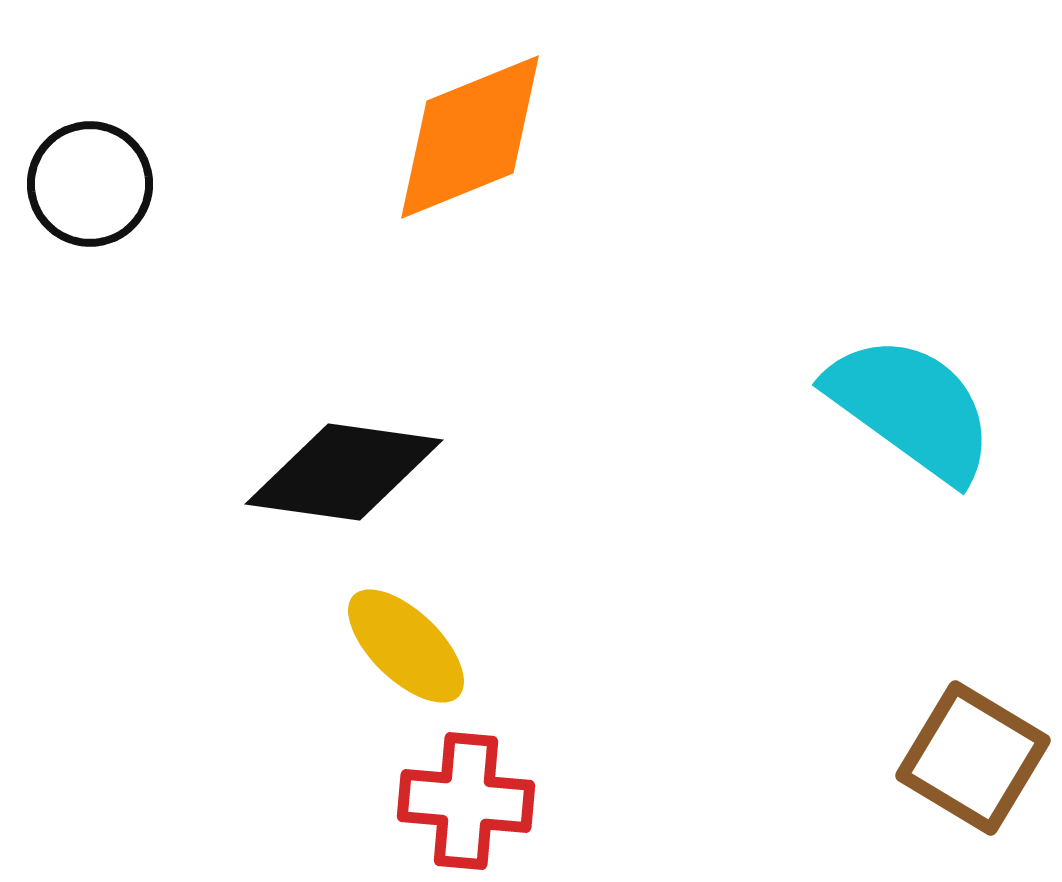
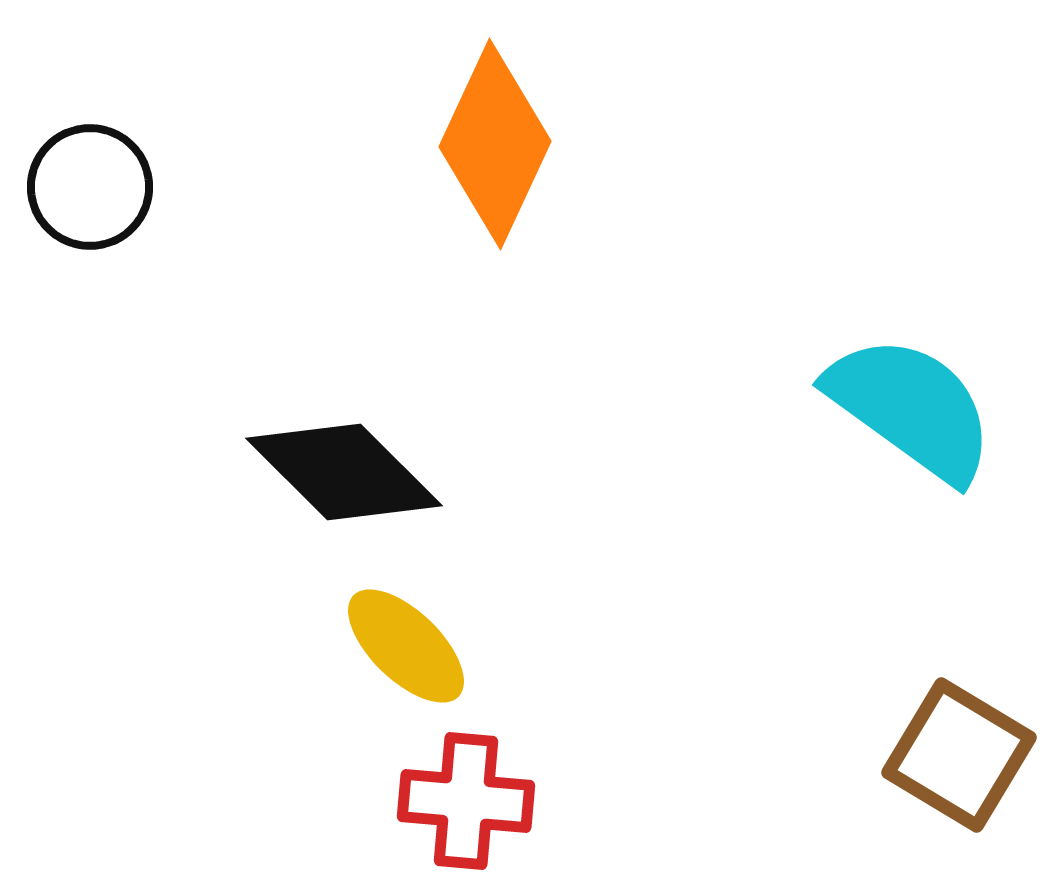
orange diamond: moved 25 px right, 7 px down; rotated 43 degrees counterclockwise
black circle: moved 3 px down
black diamond: rotated 37 degrees clockwise
brown square: moved 14 px left, 3 px up
